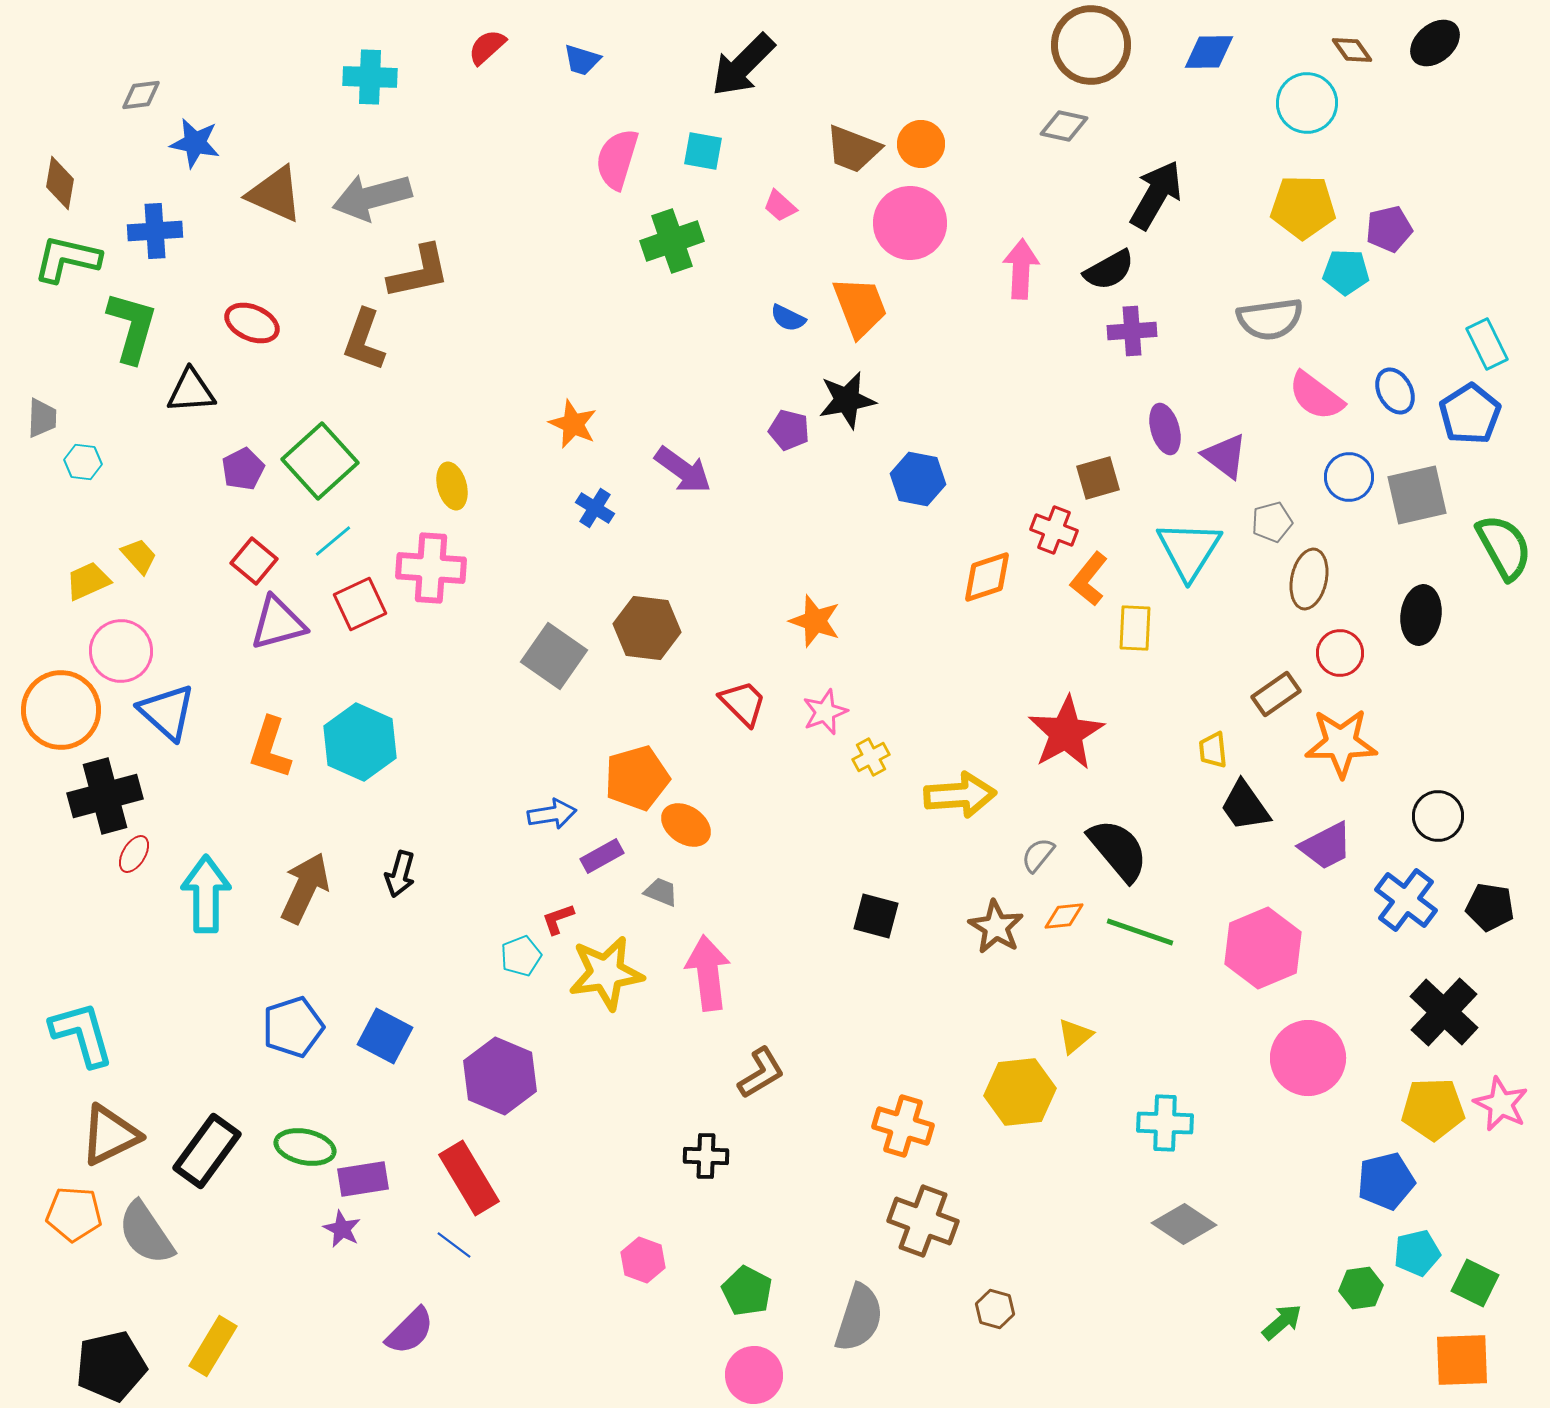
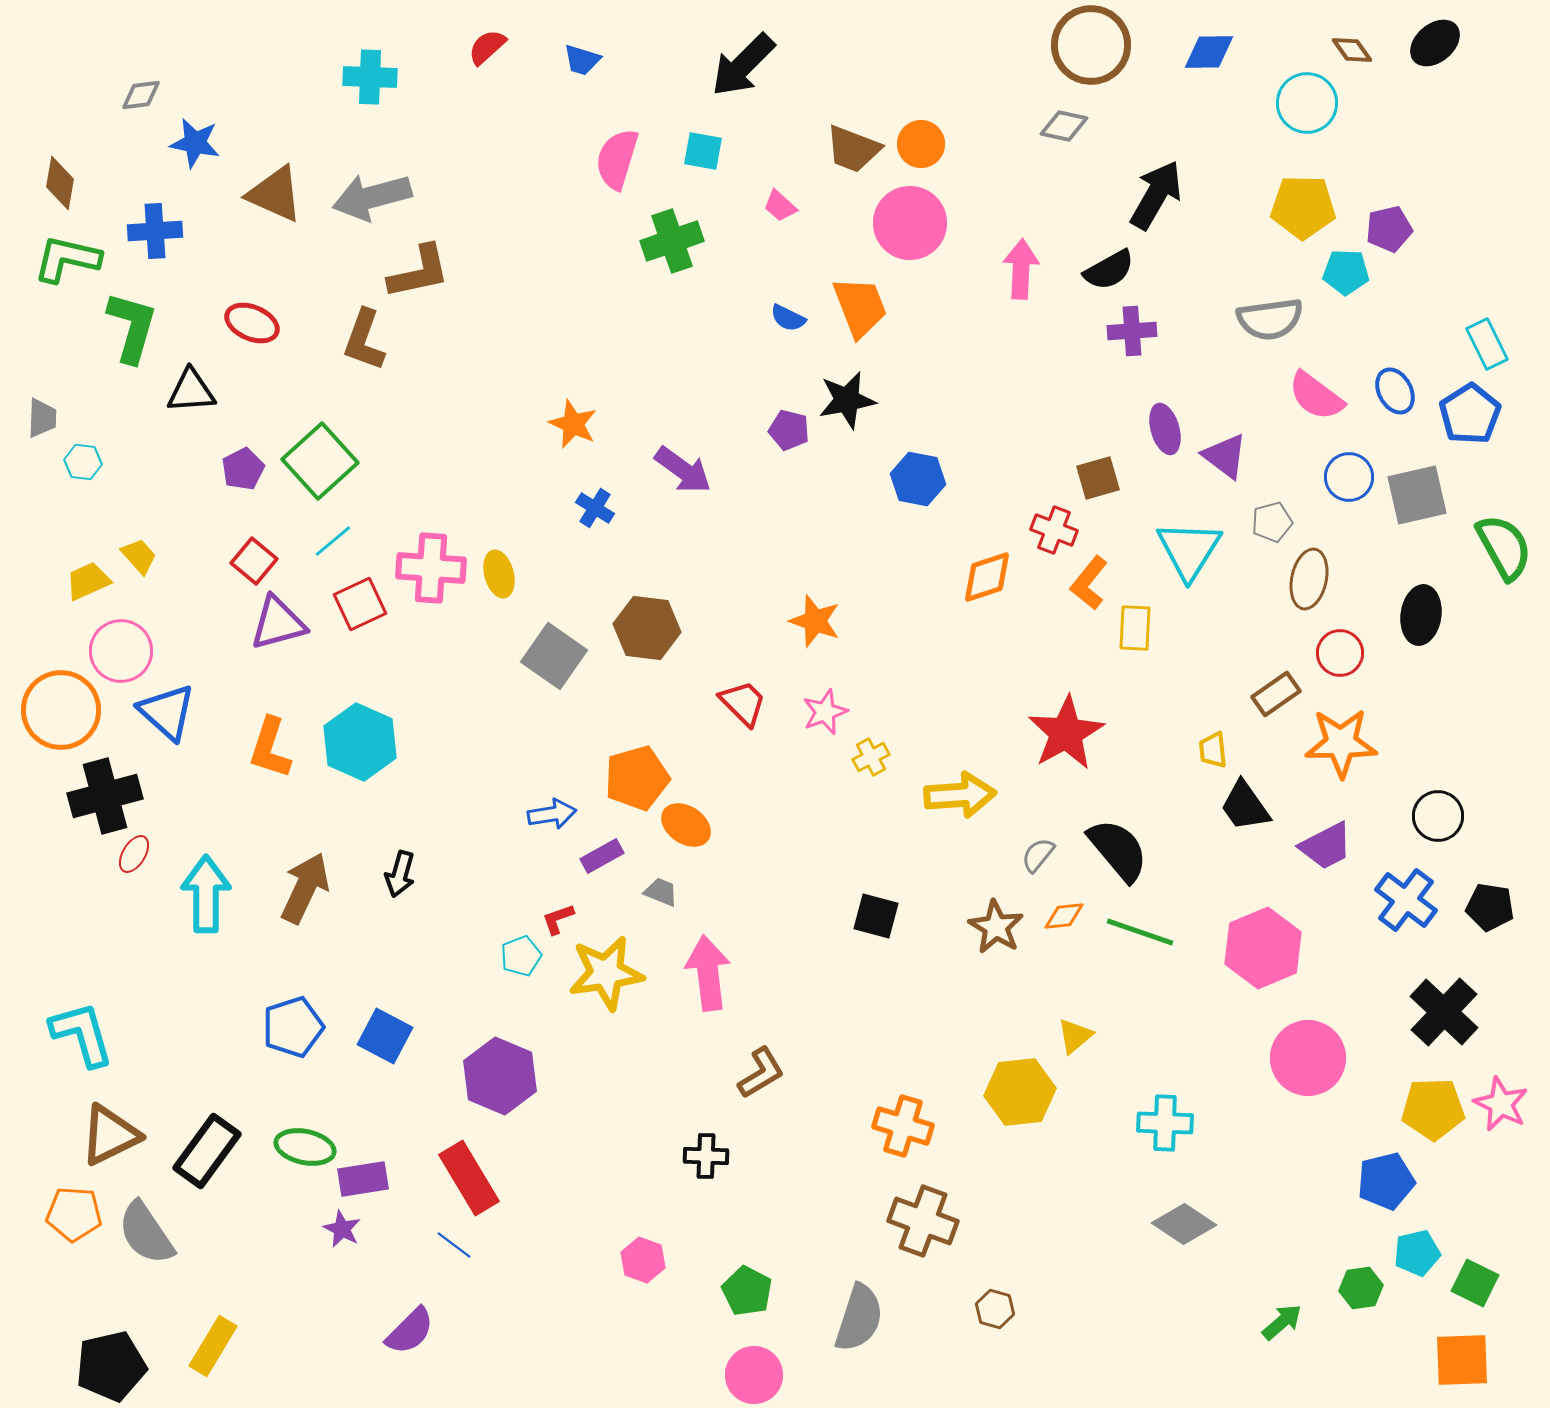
yellow ellipse at (452, 486): moved 47 px right, 88 px down
orange L-shape at (1089, 579): moved 4 px down
